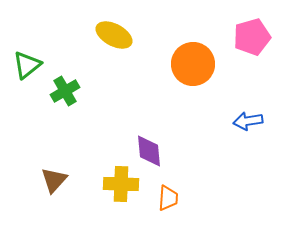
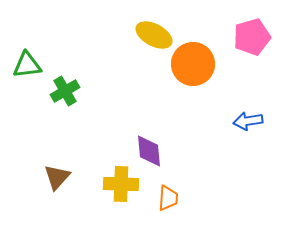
yellow ellipse: moved 40 px right
green triangle: rotated 32 degrees clockwise
brown triangle: moved 3 px right, 3 px up
